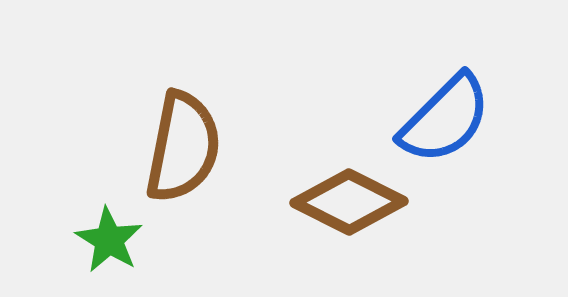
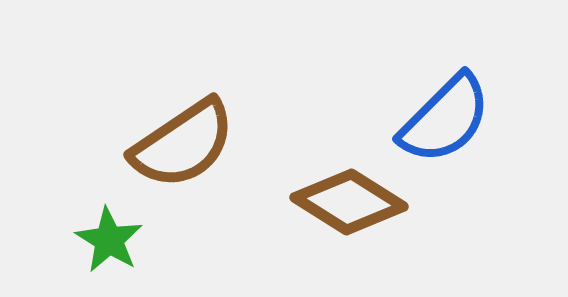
brown semicircle: moved 3 px up; rotated 45 degrees clockwise
brown diamond: rotated 6 degrees clockwise
